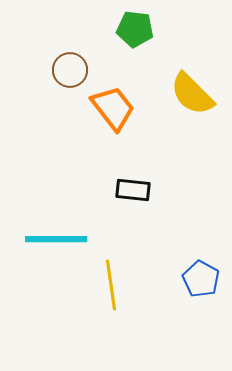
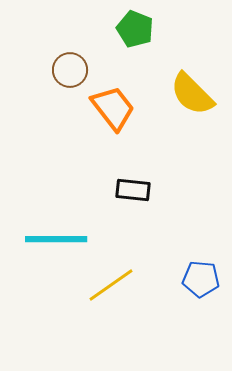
green pentagon: rotated 15 degrees clockwise
blue pentagon: rotated 24 degrees counterclockwise
yellow line: rotated 63 degrees clockwise
